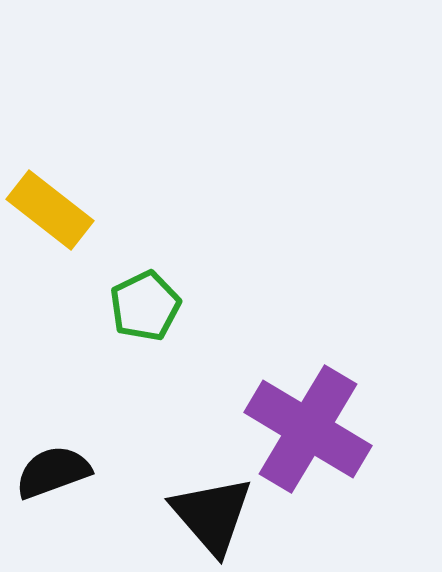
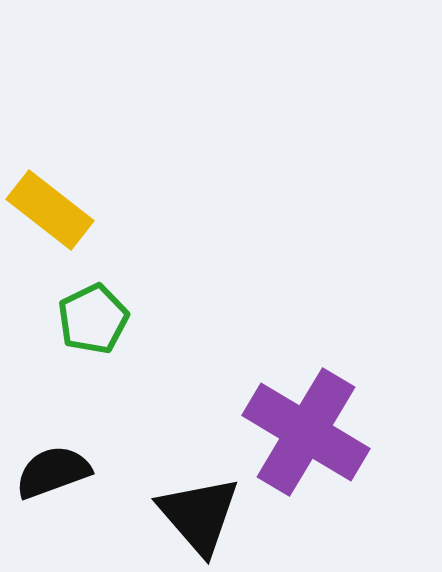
green pentagon: moved 52 px left, 13 px down
purple cross: moved 2 px left, 3 px down
black triangle: moved 13 px left
